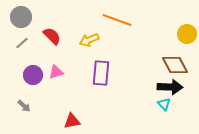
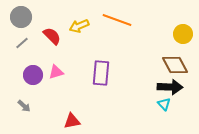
yellow circle: moved 4 px left
yellow arrow: moved 10 px left, 14 px up
